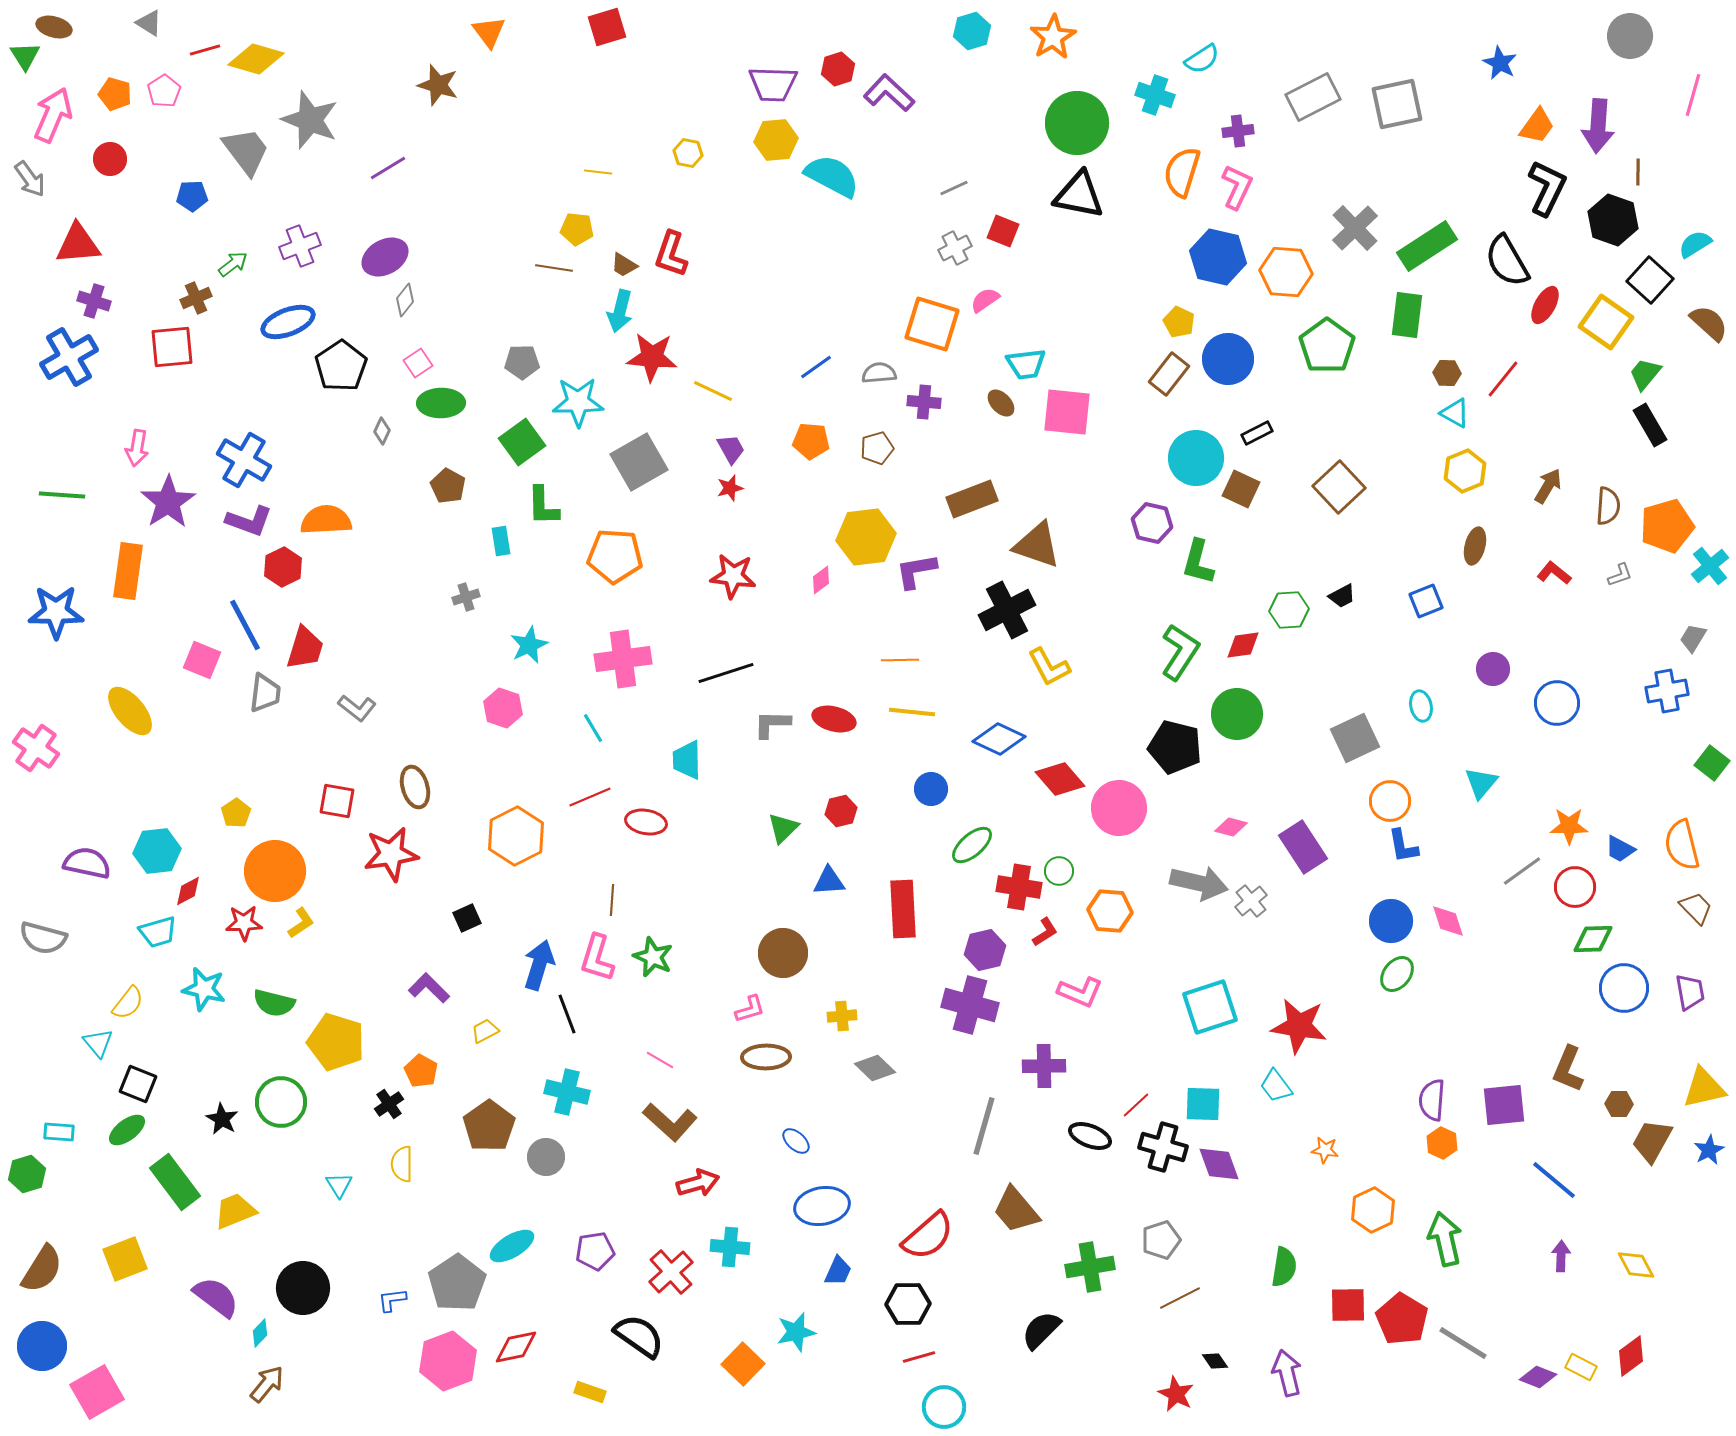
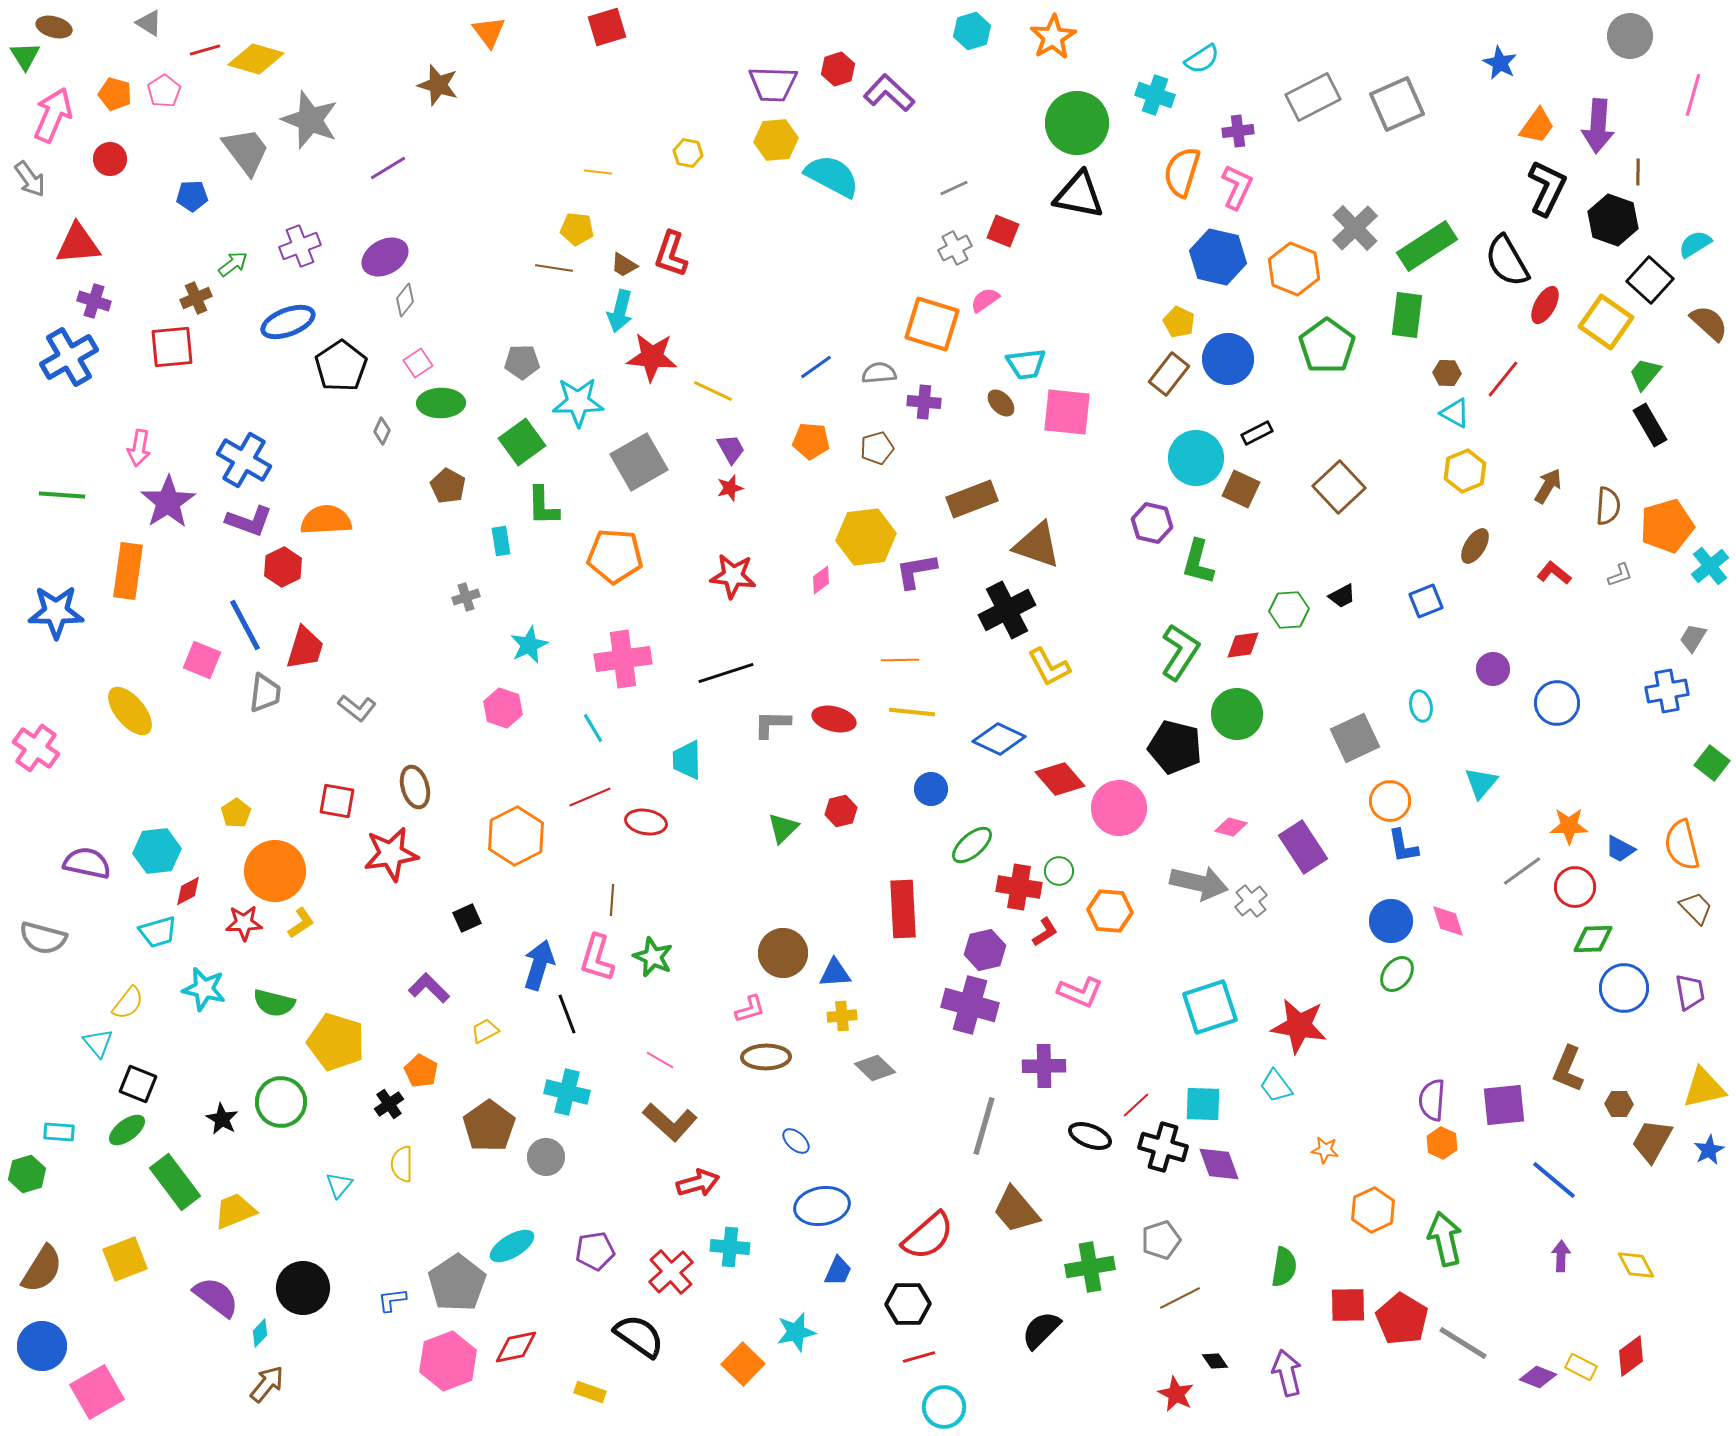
gray square at (1397, 104): rotated 12 degrees counterclockwise
orange hexagon at (1286, 272): moved 8 px right, 3 px up; rotated 18 degrees clockwise
pink arrow at (137, 448): moved 2 px right
brown ellipse at (1475, 546): rotated 18 degrees clockwise
blue triangle at (829, 881): moved 6 px right, 92 px down
cyan triangle at (339, 1185): rotated 12 degrees clockwise
